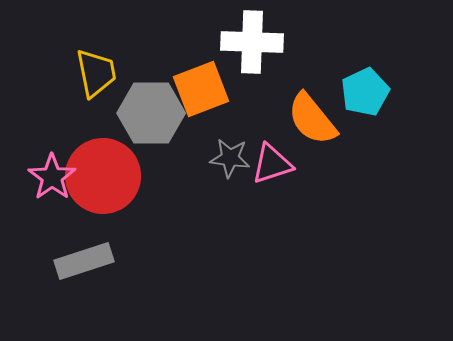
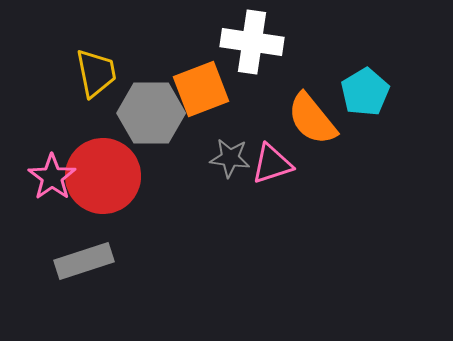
white cross: rotated 6 degrees clockwise
cyan pentagon: rotated 6 degrees counterclockwise
